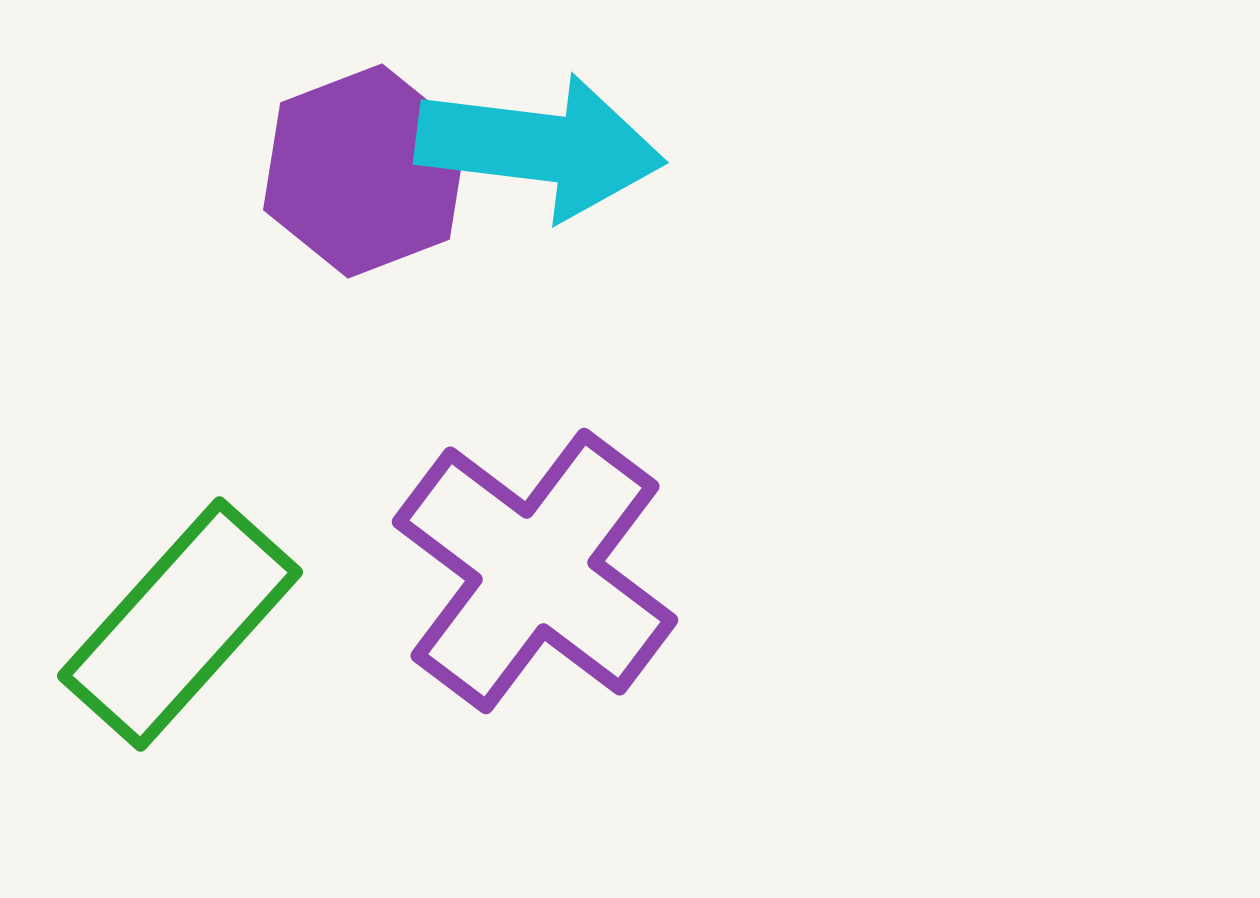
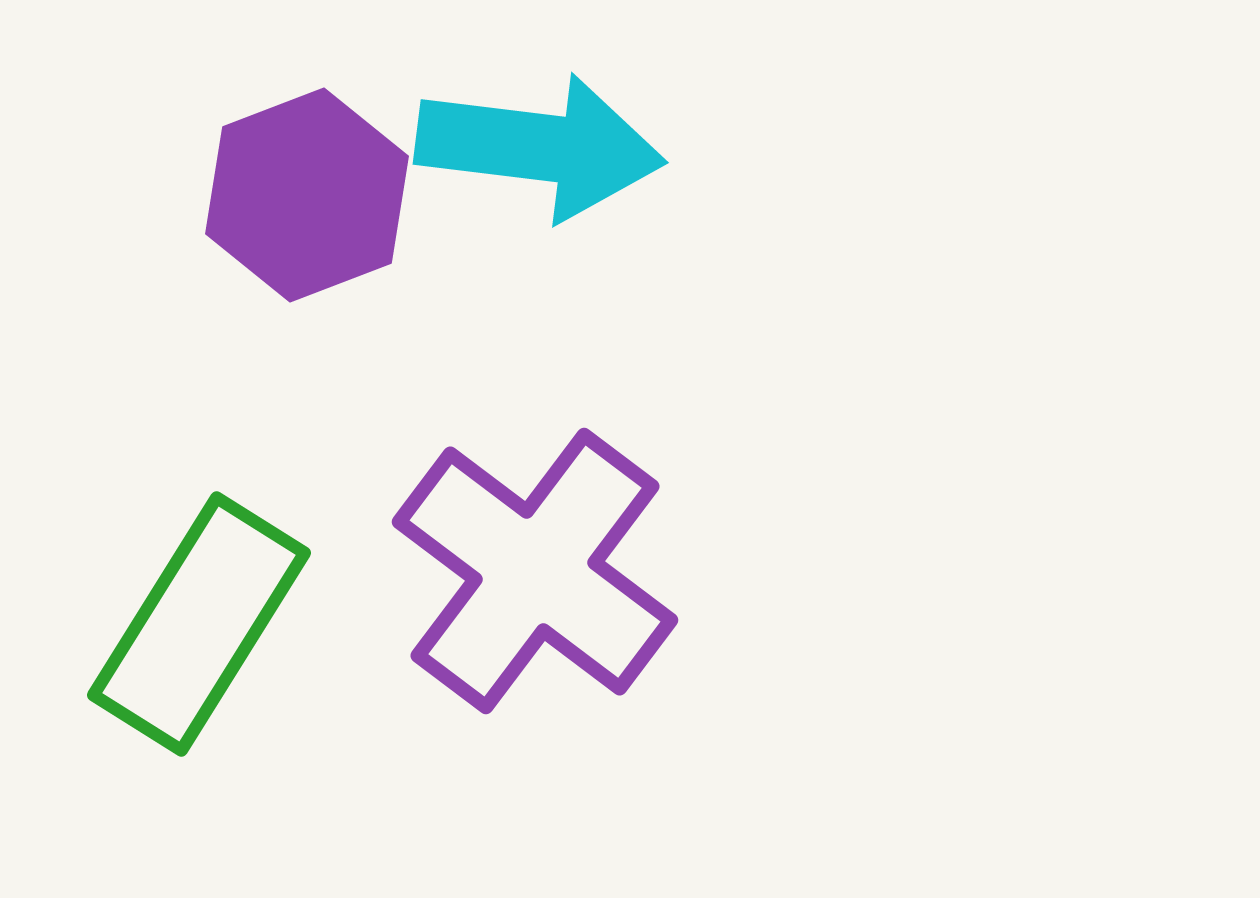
purple hexagon: moved 58 px left, 24 px down
green rectangle: moved 19 px right; rotated 10 degrees counterclockwise
